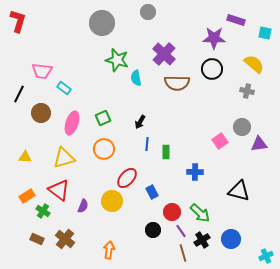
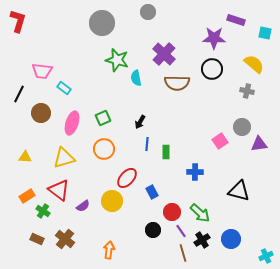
purple semicircle at (83, 206): rotated 32 degrees clockwise
